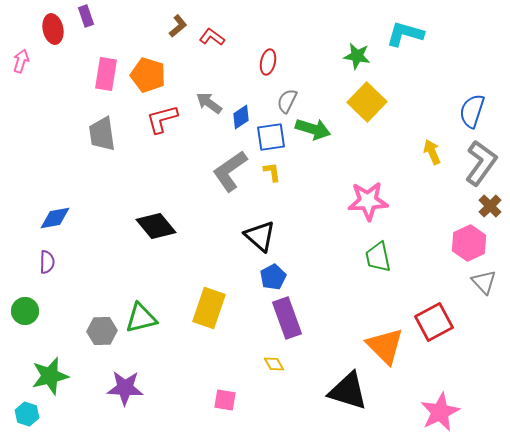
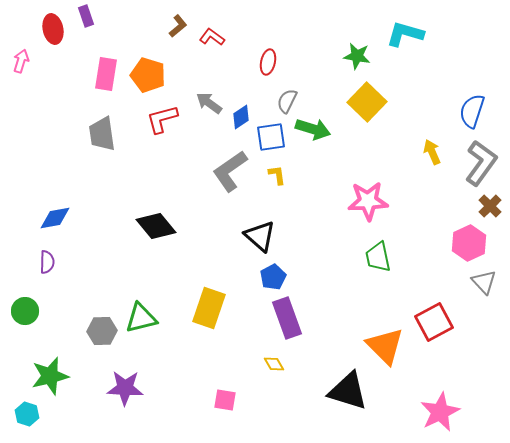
yellow L-shape at (272, 172): moved 5 px right, 3 px down
